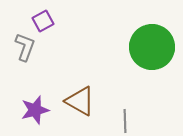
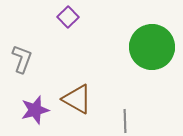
purple square: moved 25 px right, 4 px up; rotated 15 degrees counterclockwise
gray L-shape: moved 3 px left, 12 px down
brown triangle: moved 3 px left, 2 px up
